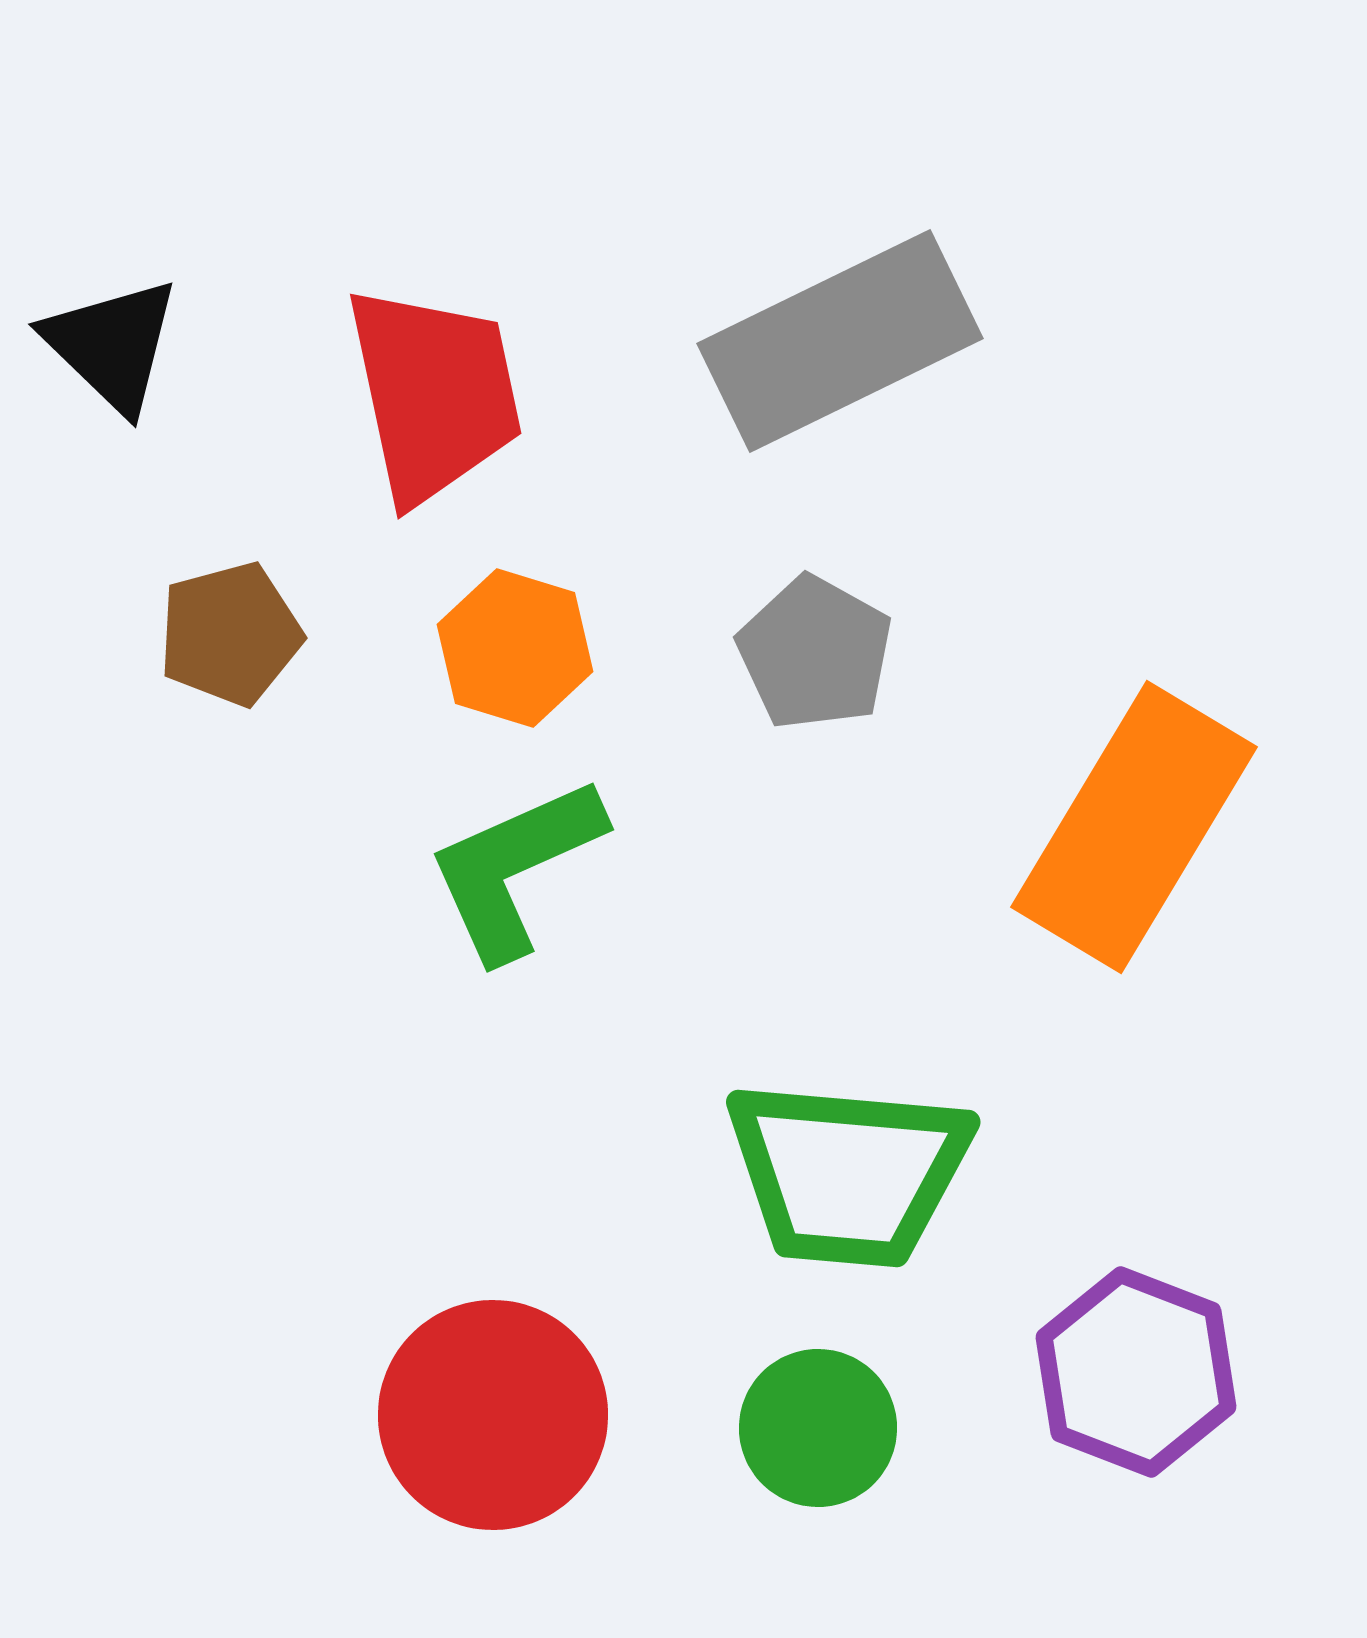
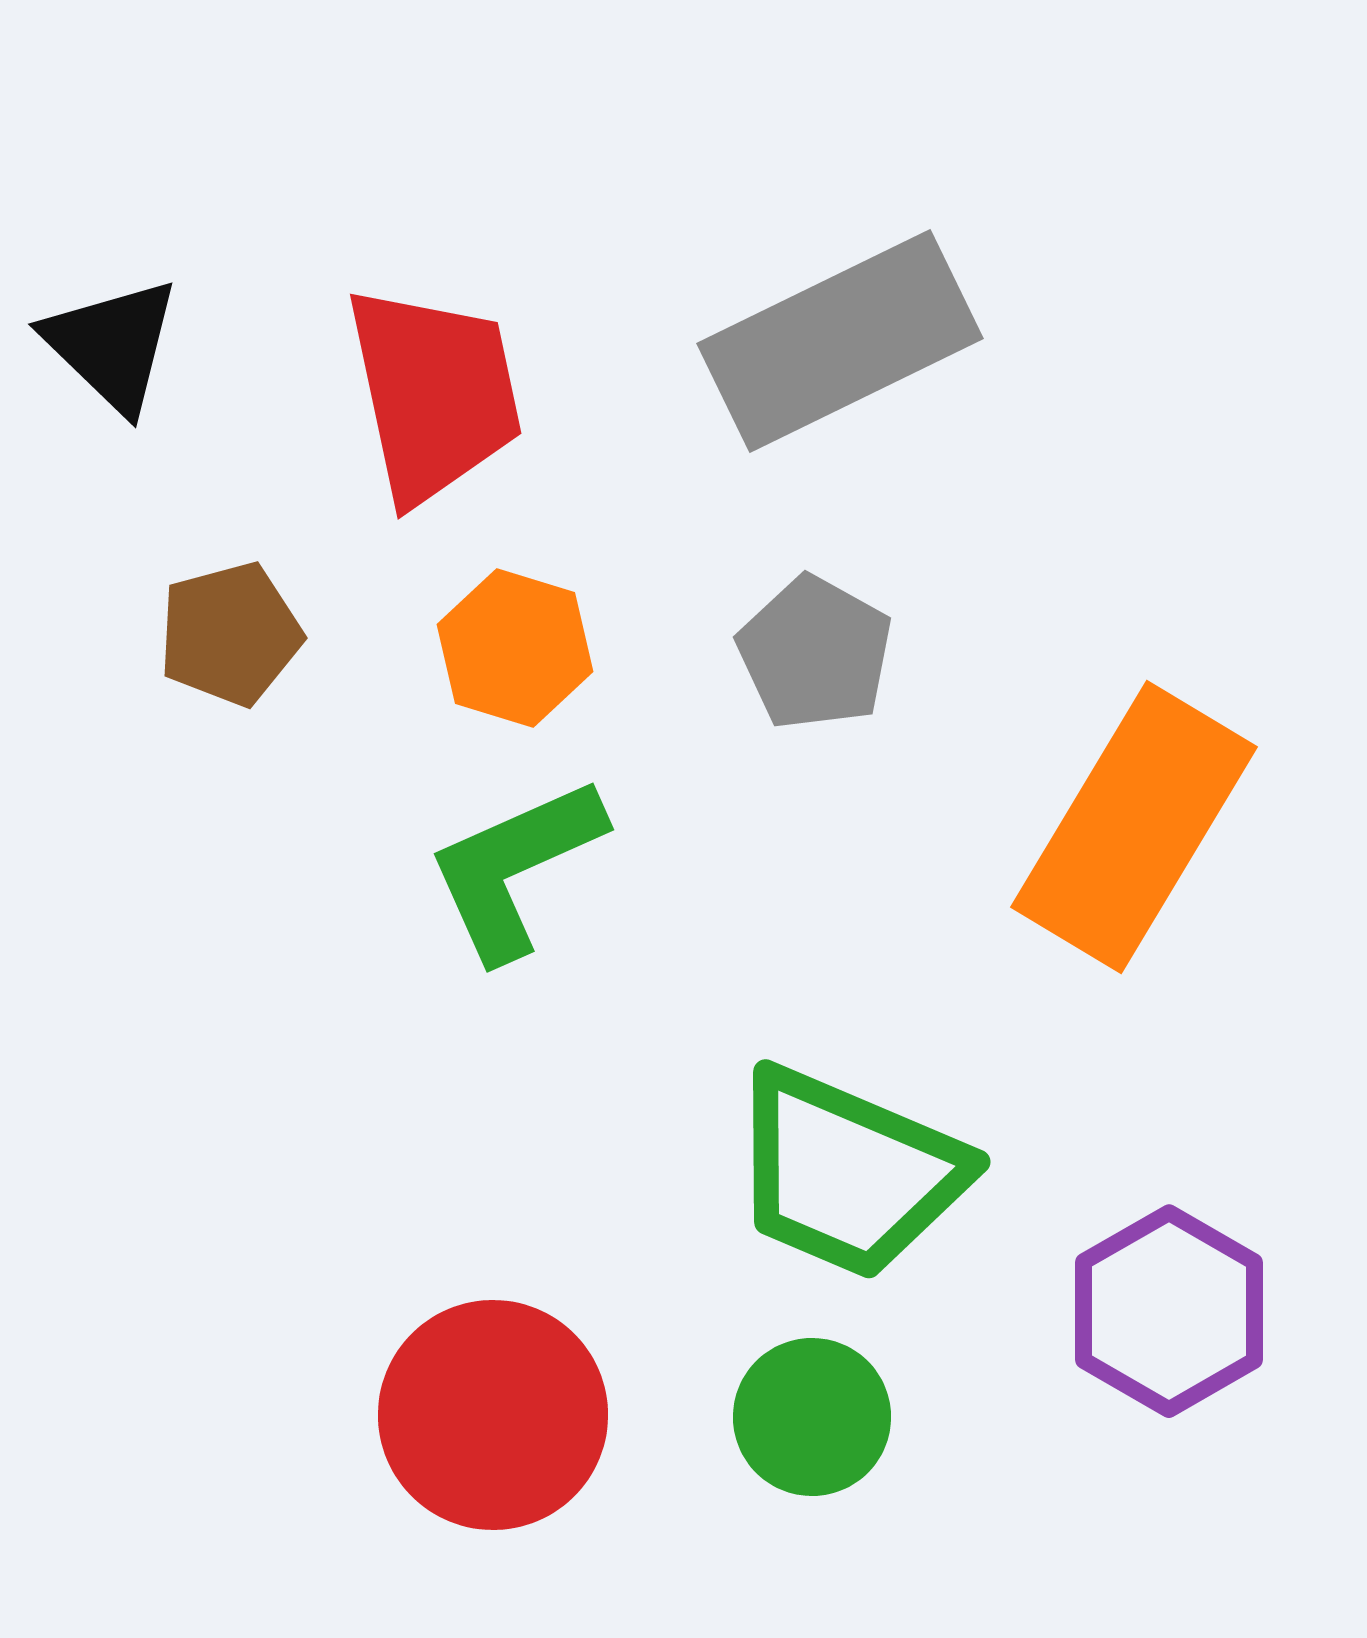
green trapezoid: rotated 18 degrees clockwise
purple hexagon: moved 33 px right, 61 px up; rotated 9 degrees clockwise
green circle: moved 6 px left, 11 px up
